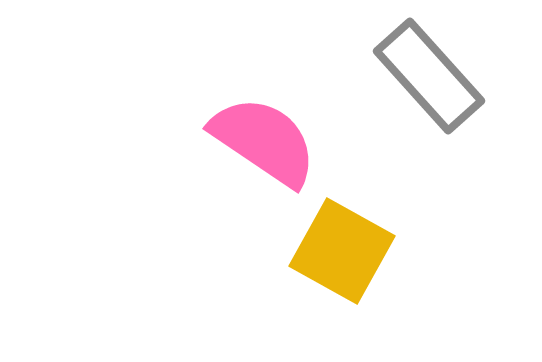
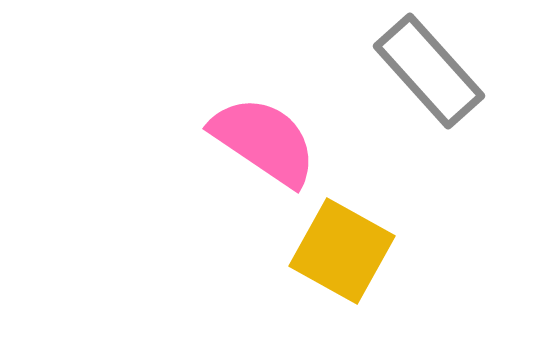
gray rectangle: moved 5 px up
